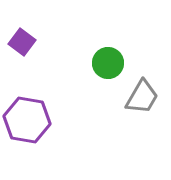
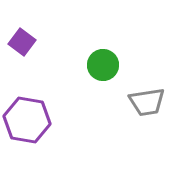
green circle: moved 5 px left, 2 px down
gray trapezoid: moved 5 px right, 5 px down; rotated 51 degrees clockwise
